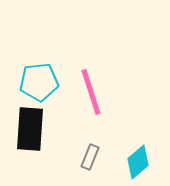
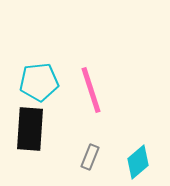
pink line: moved 2 px up
